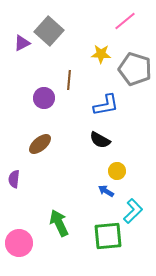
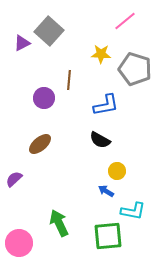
purple semicircle: rotated 42 degrees clockwise
cyan L-shape: rotated 55 degrees clockwise
